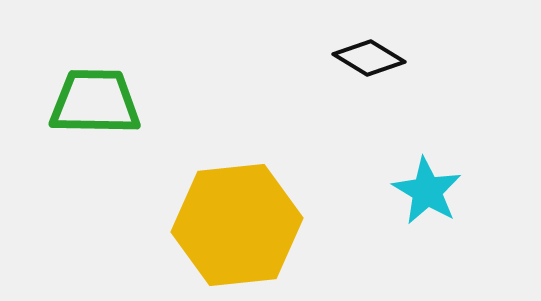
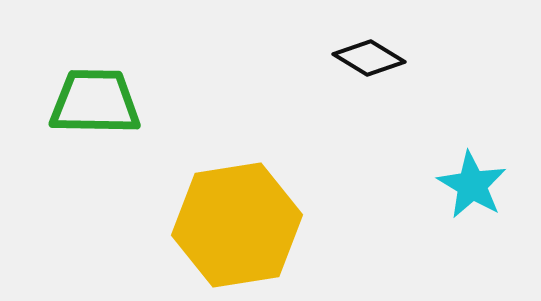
cyan star: moved 45 px right, 6 px up
yellow hexagon: rotated 3 degrees counterclockwise
